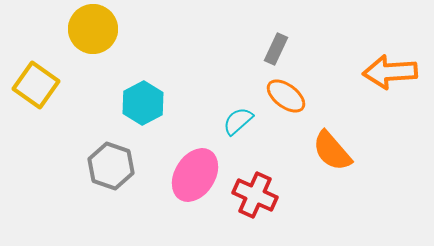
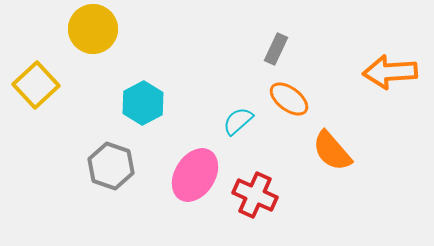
yellow square: rotated 12 degrees clockwise
orange ellipse: moved 3 px right, 3 px down
